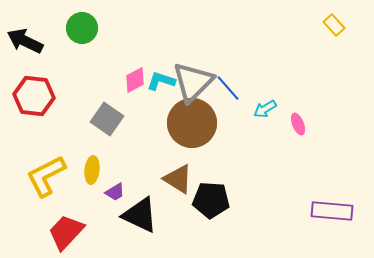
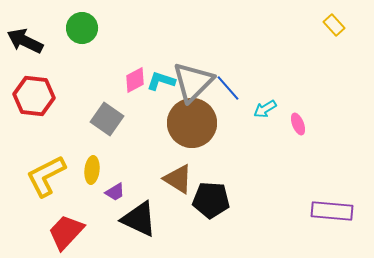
black triangle: moved 1 px left, 4 px down
